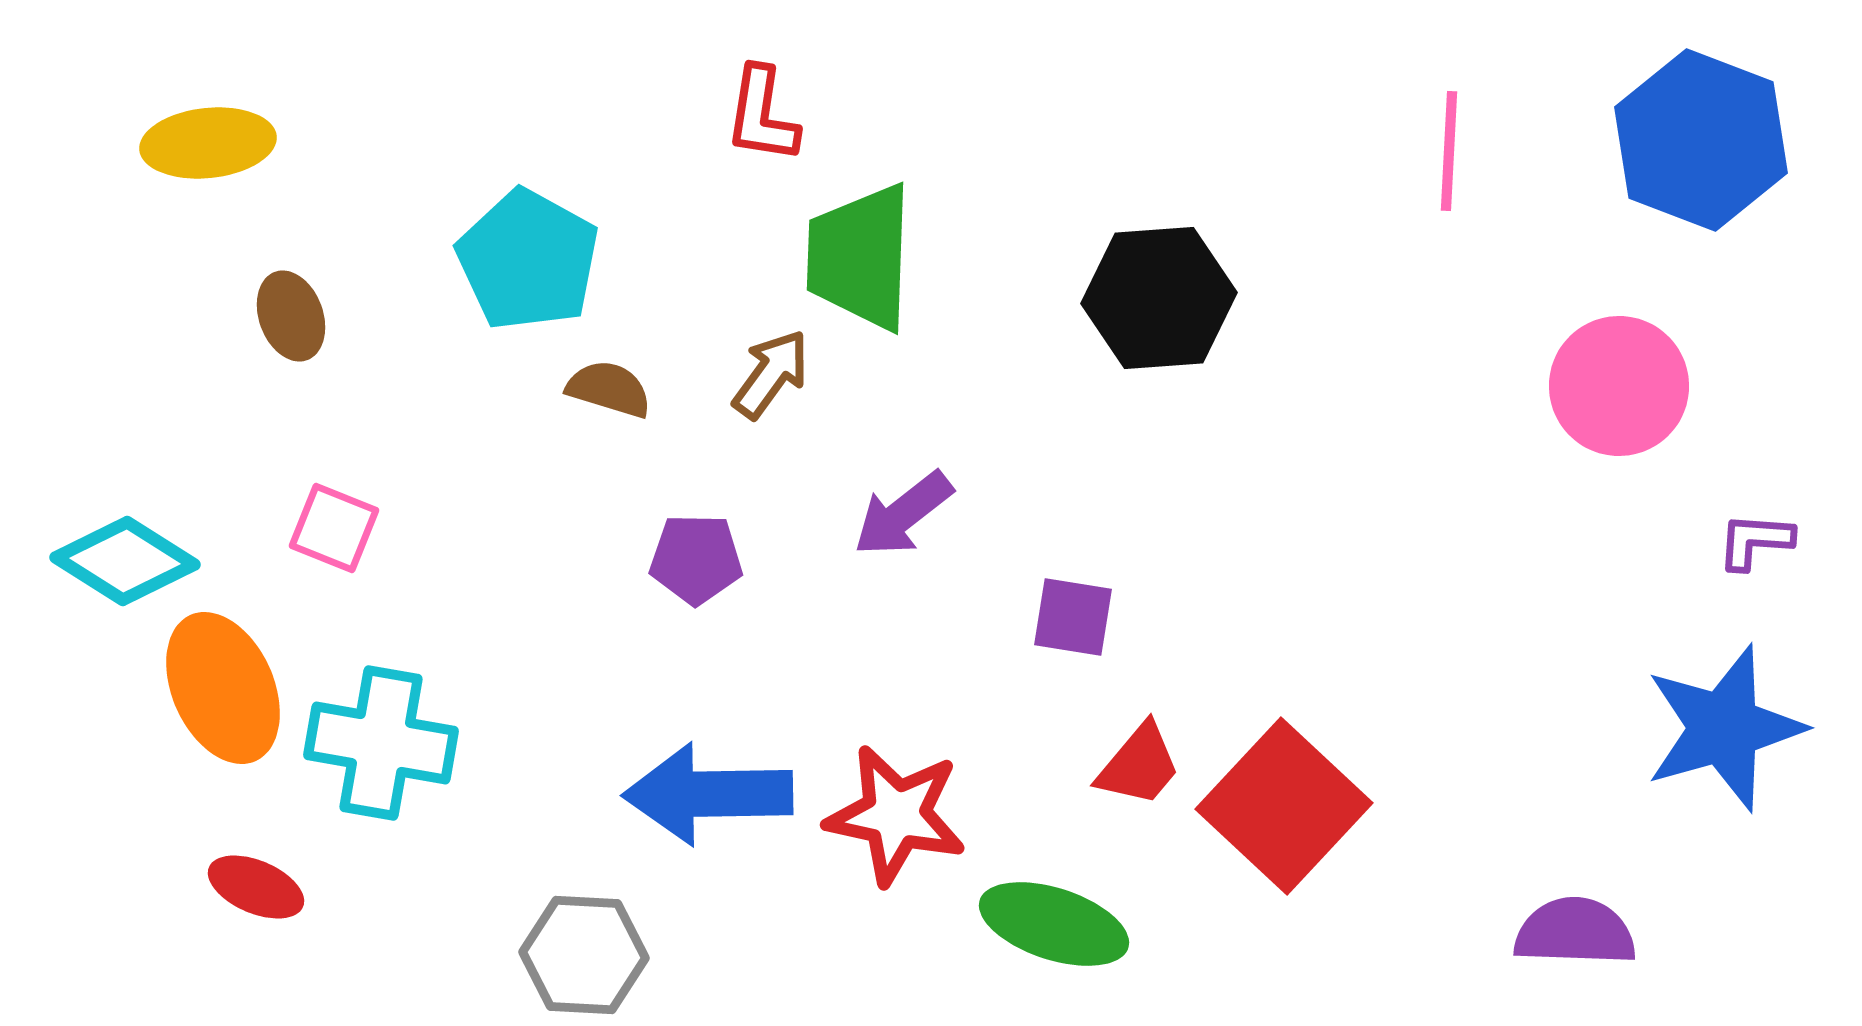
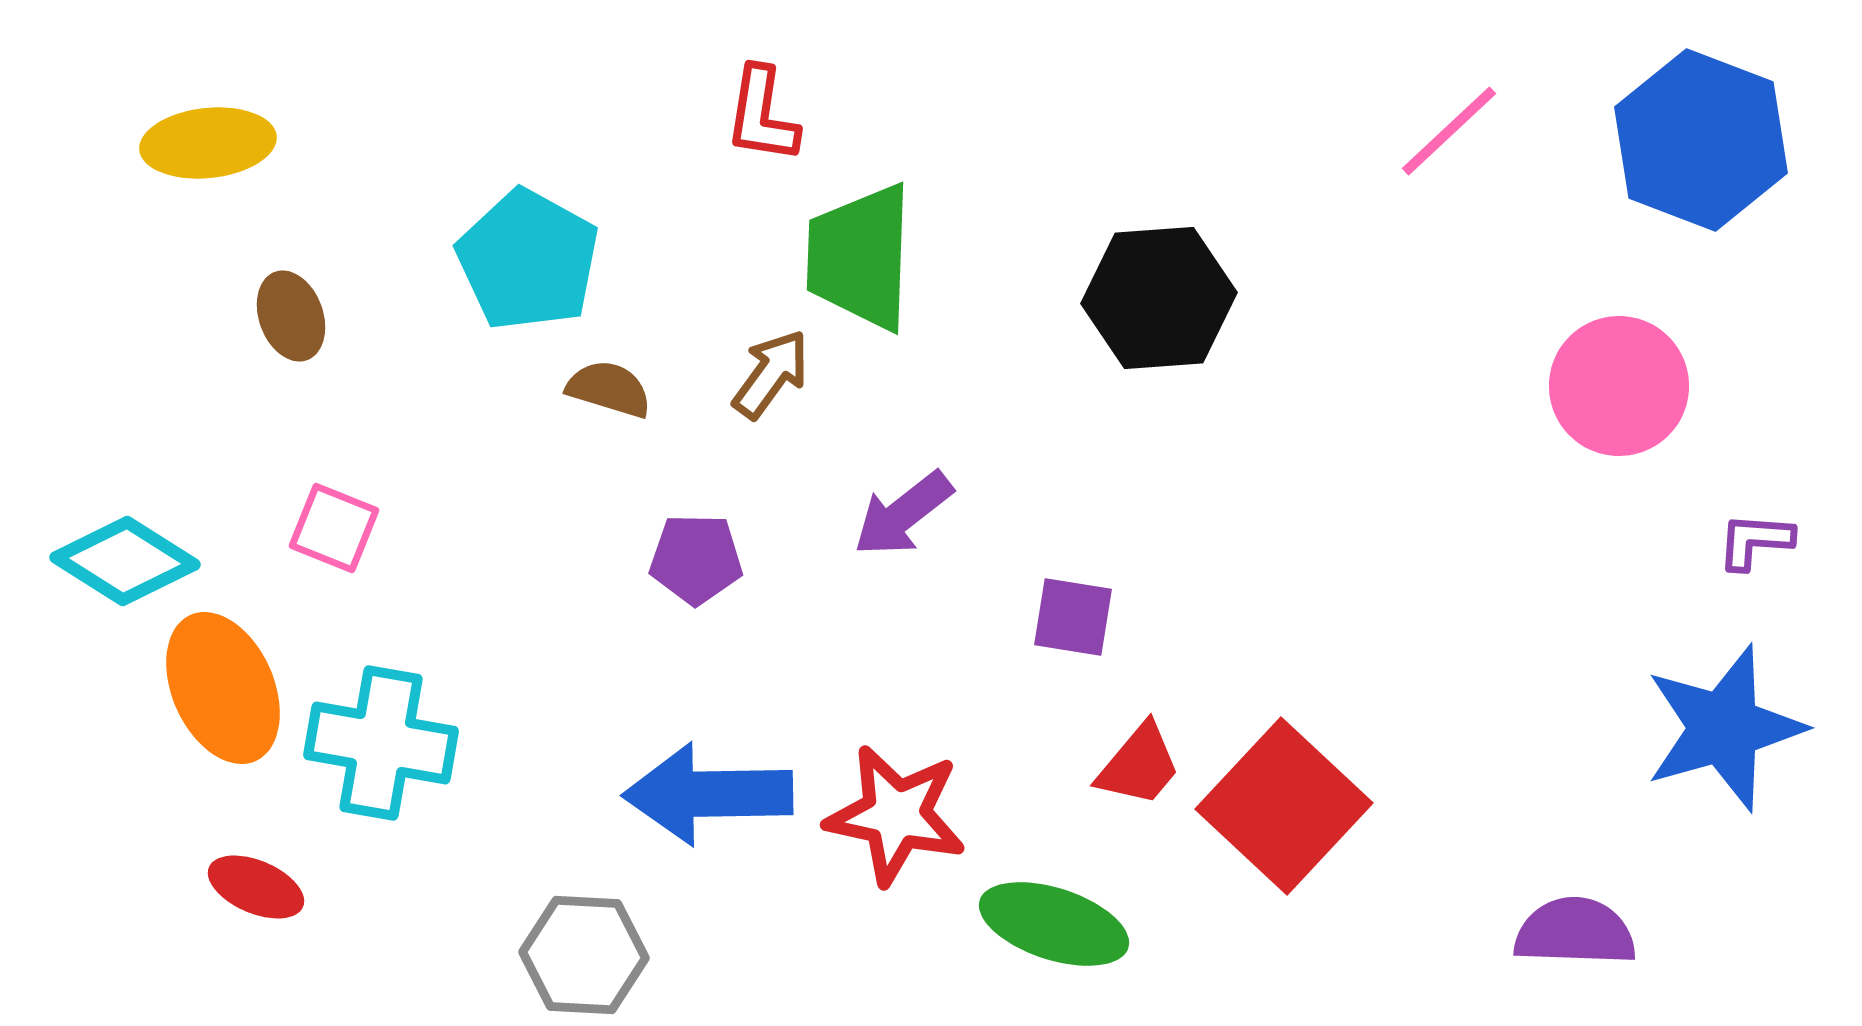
pink line: moved 20 px up; rotated 44 degrees clockwise
